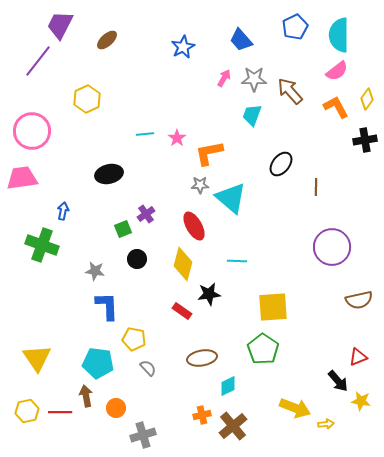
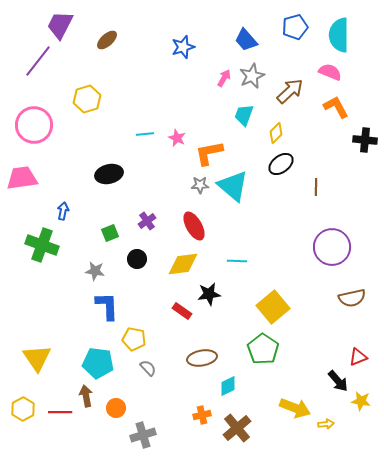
blue pentagon at (295, 27): rotated 10 degrees clockwise
blue trapezoid at (241, 40): moved 5 px right
blue star at (183, 47): rotated 10 degrees clockwise
pink semicircle at (337, 71): moved 7 px left, 1 px down; rotated 120 degrees counterclockwise
gray star at (254, 79): moved 2 px left, 3 px up; rotated 25 degrees counterclockwise
brown arrow at (290, 91): rotated 88 degrees clockwise
yellow hexagon at (87, 99): rotated 8 degrees clockwise
yellow diamond at (367, 99): moved 91 px left, 34 px down; rotated 10 degrees clockwise
cyan trapezoid at (252, 115): moved 8 px left
pink circle at (32, 131): moved 2 px right, 6 px up
pink star at (177, 138): rotated 12 degrees counterclockwise
black cross at (365, 140): rotated 15 degrees clockwise
black ellipse at (281, 164): rotated 15 degrees clockwise
cyan triangle at (231, 198): moved 2 px right, 12 px up
purple cross at (146, 214): moved 1 px right, 7 px down
green square at (123, 229): moved 13 px left, 4 px down
yellow diamond at (183, 264): rotated 68 degrees clockwise
brown semicircle at (359, 300): moved 7 px left, 2 px up
yellow square at (273, 307): rotated 36 degrees counterclockwise
yellow hexagon at (27, 411): moved 4 px left, 2 px up; rotated 15 degrees counterclockwise
brown cross at (233, 426): moved 4 px right, 2 px down
